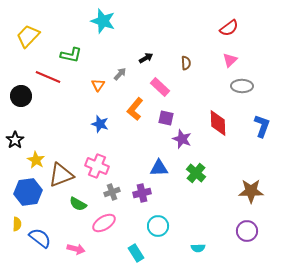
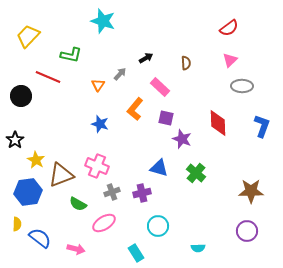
blue triangle: rotated 18 degrees clockwise
